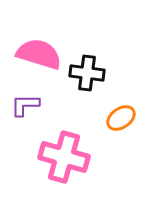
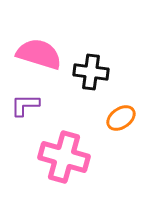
black cross: moved 4 px right, 1 px up
